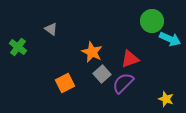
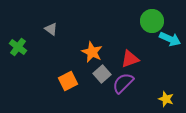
orange square: moved 3 px right, 2 px up
